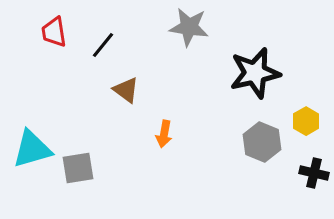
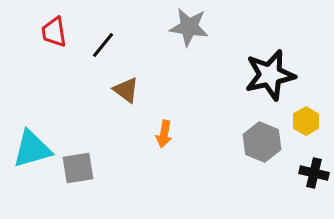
black star: moved 15 px right, 2 px down
